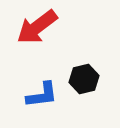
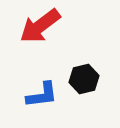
red arrow: moved 3 px right, 1 px up
